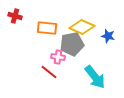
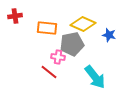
red cross: rotated 24 degrees counterclockwise
yellow diamond: moved 1 px right, 3 px up
blue star: moved 1 px right, 1 px up
